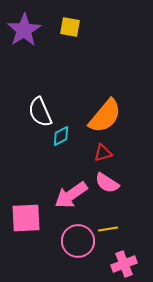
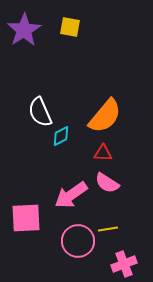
red triangle: rotated 18 degrees clockwise
